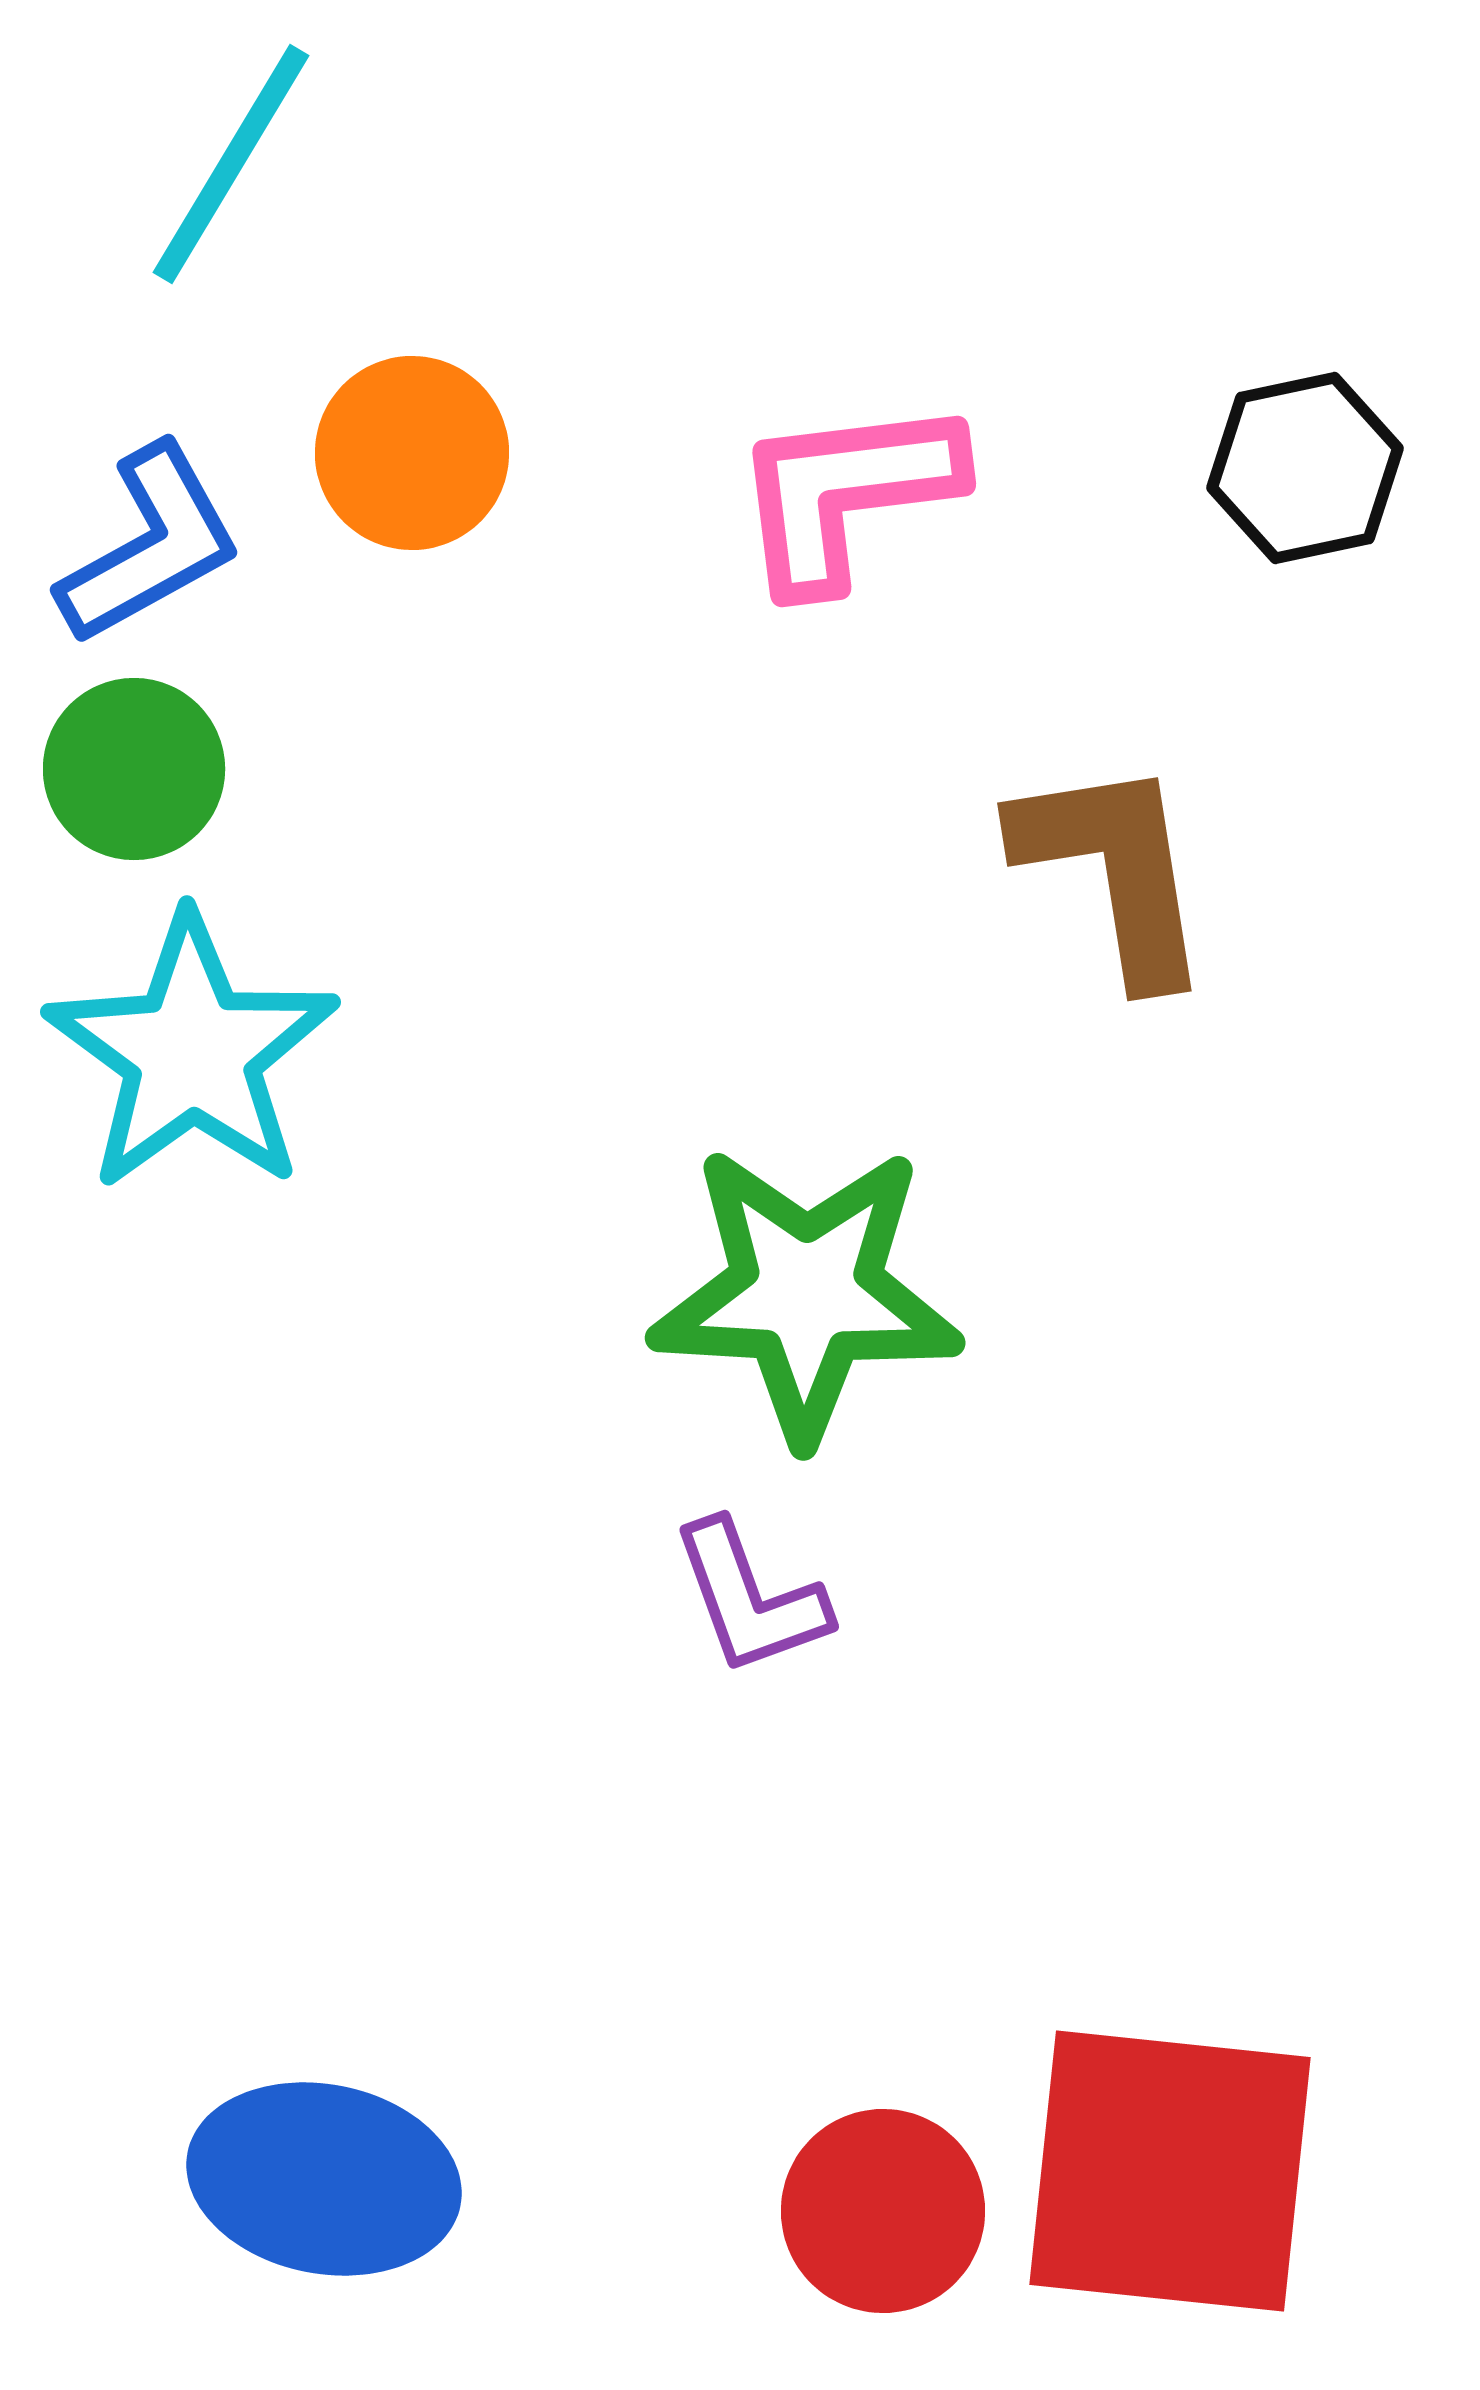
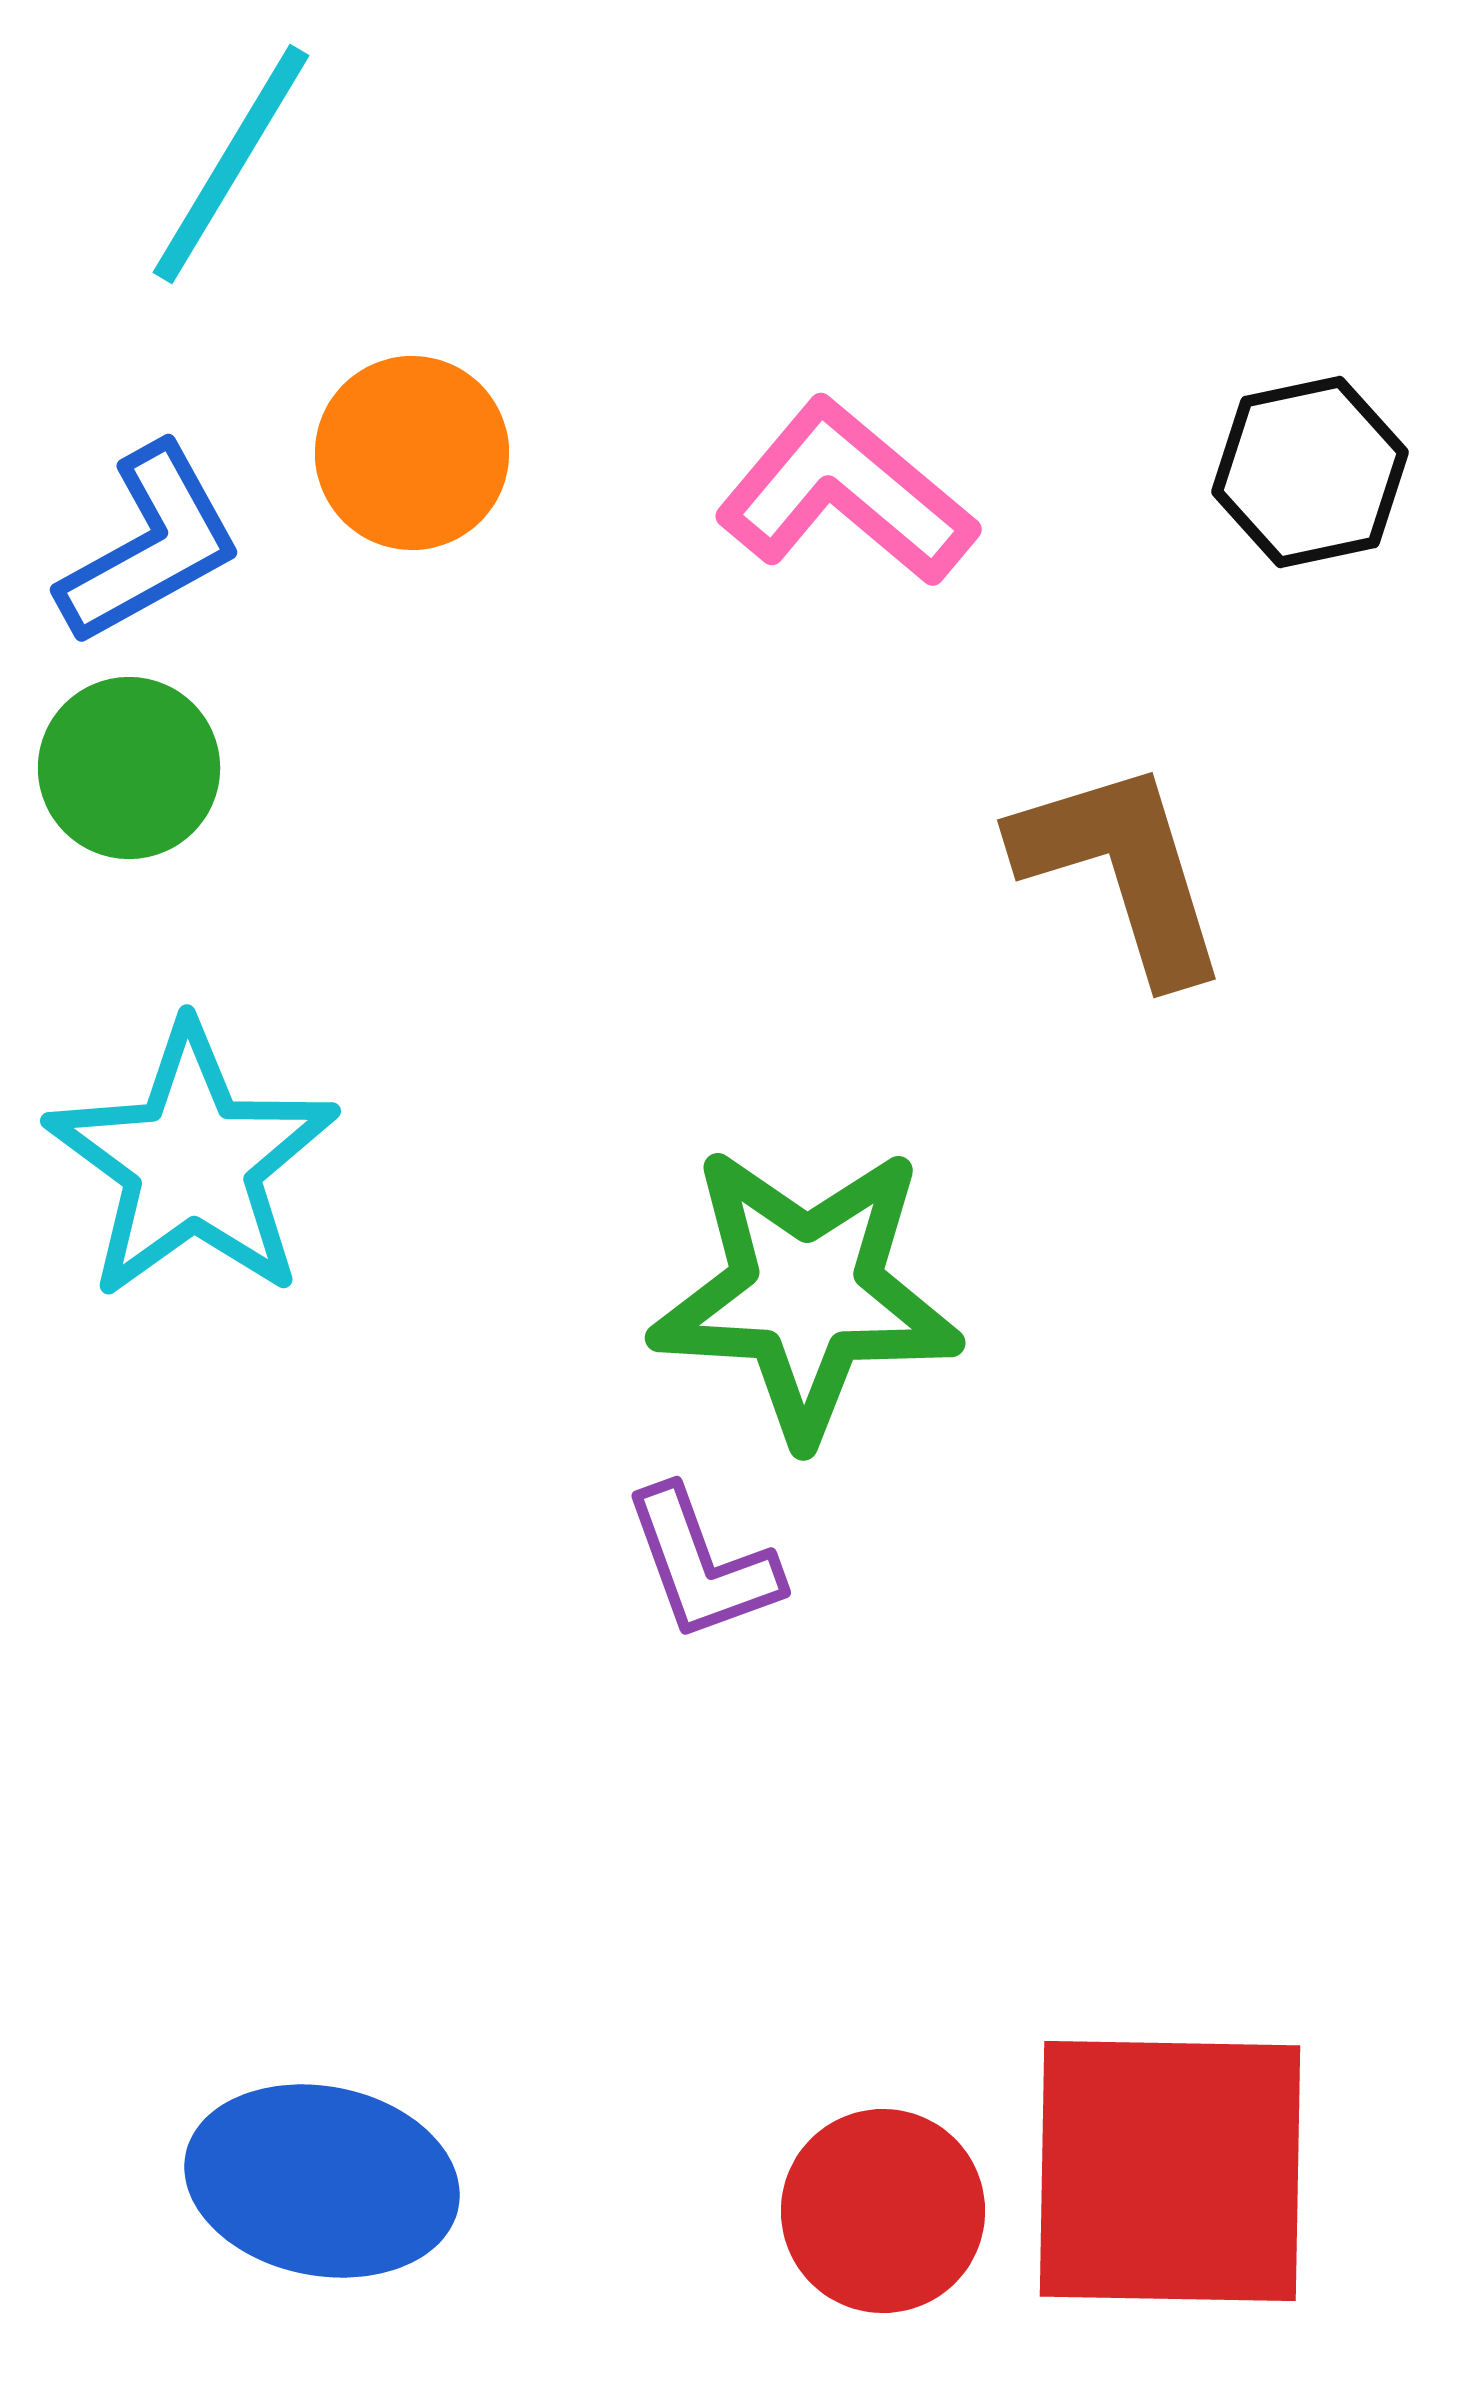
black hexagon: moved 5 px right, 4 px down
pink L-shape: rotated 47 degrees clockwise
green circle: moved 5 px left, 1 px up
brown L-shape: moved 8 px right; rotated 8 degrees counterclockwise
cyan star: moved 109 px down
purple L-shape: moved 48 px left, 34 px up
red square: rotated 5 degrees counterclockwise
blue ellipse: moved 2 px left, 2 px down
